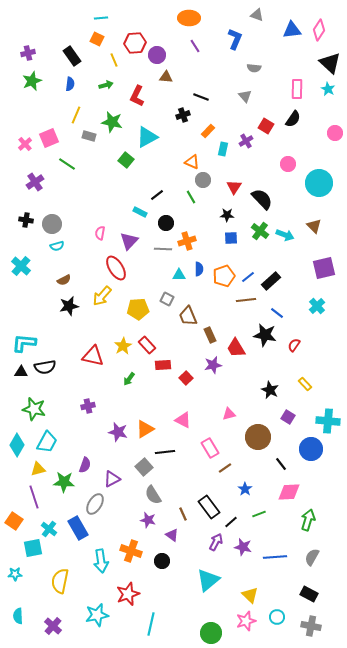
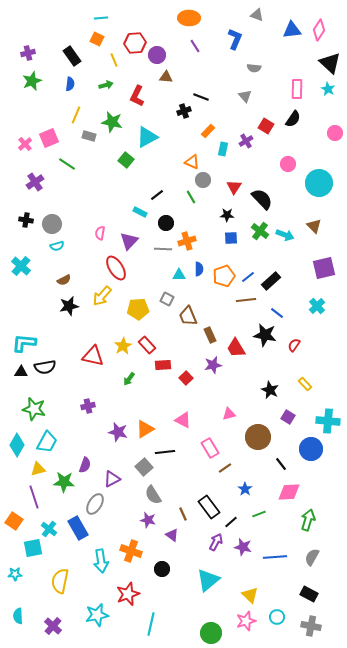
black cross at (183, 115): moved 1 px right, 4 px up
black circle at (162, 561): moved 8 px down
